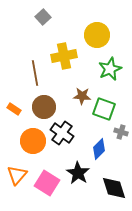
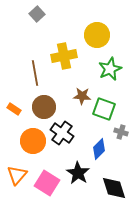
gray square: moved 6 px left, 3 px up
